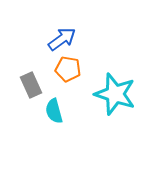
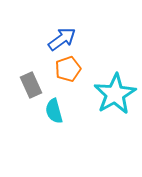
orange pentagon: rotated 30 degrees counterclockwise
cyan star: rotated 24 degrees clockwise
